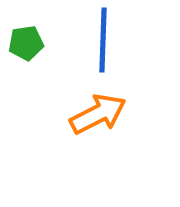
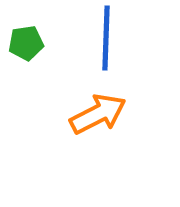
blue line: moved 3 px right, 2 px up
